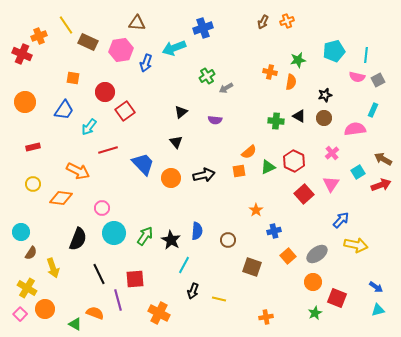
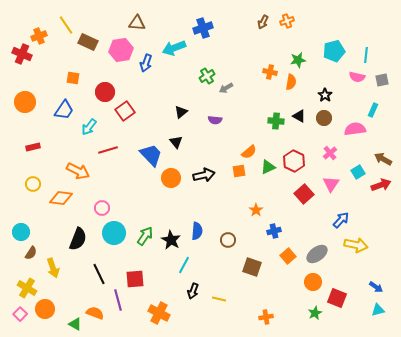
gray square at (378, 80): moved 4 px right; rotated 16 degrees clockwise
black star at (325, 95): rotated 24 degrees counterclockwise
pink cross at (332, 153): moved 2 px left
blue trapezoid at (143, 164): moved 8 px right, 9 px up
